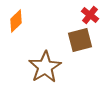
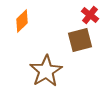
orange diamond: moved 6 px right
brown star: moved 1 px right, 4 px down
